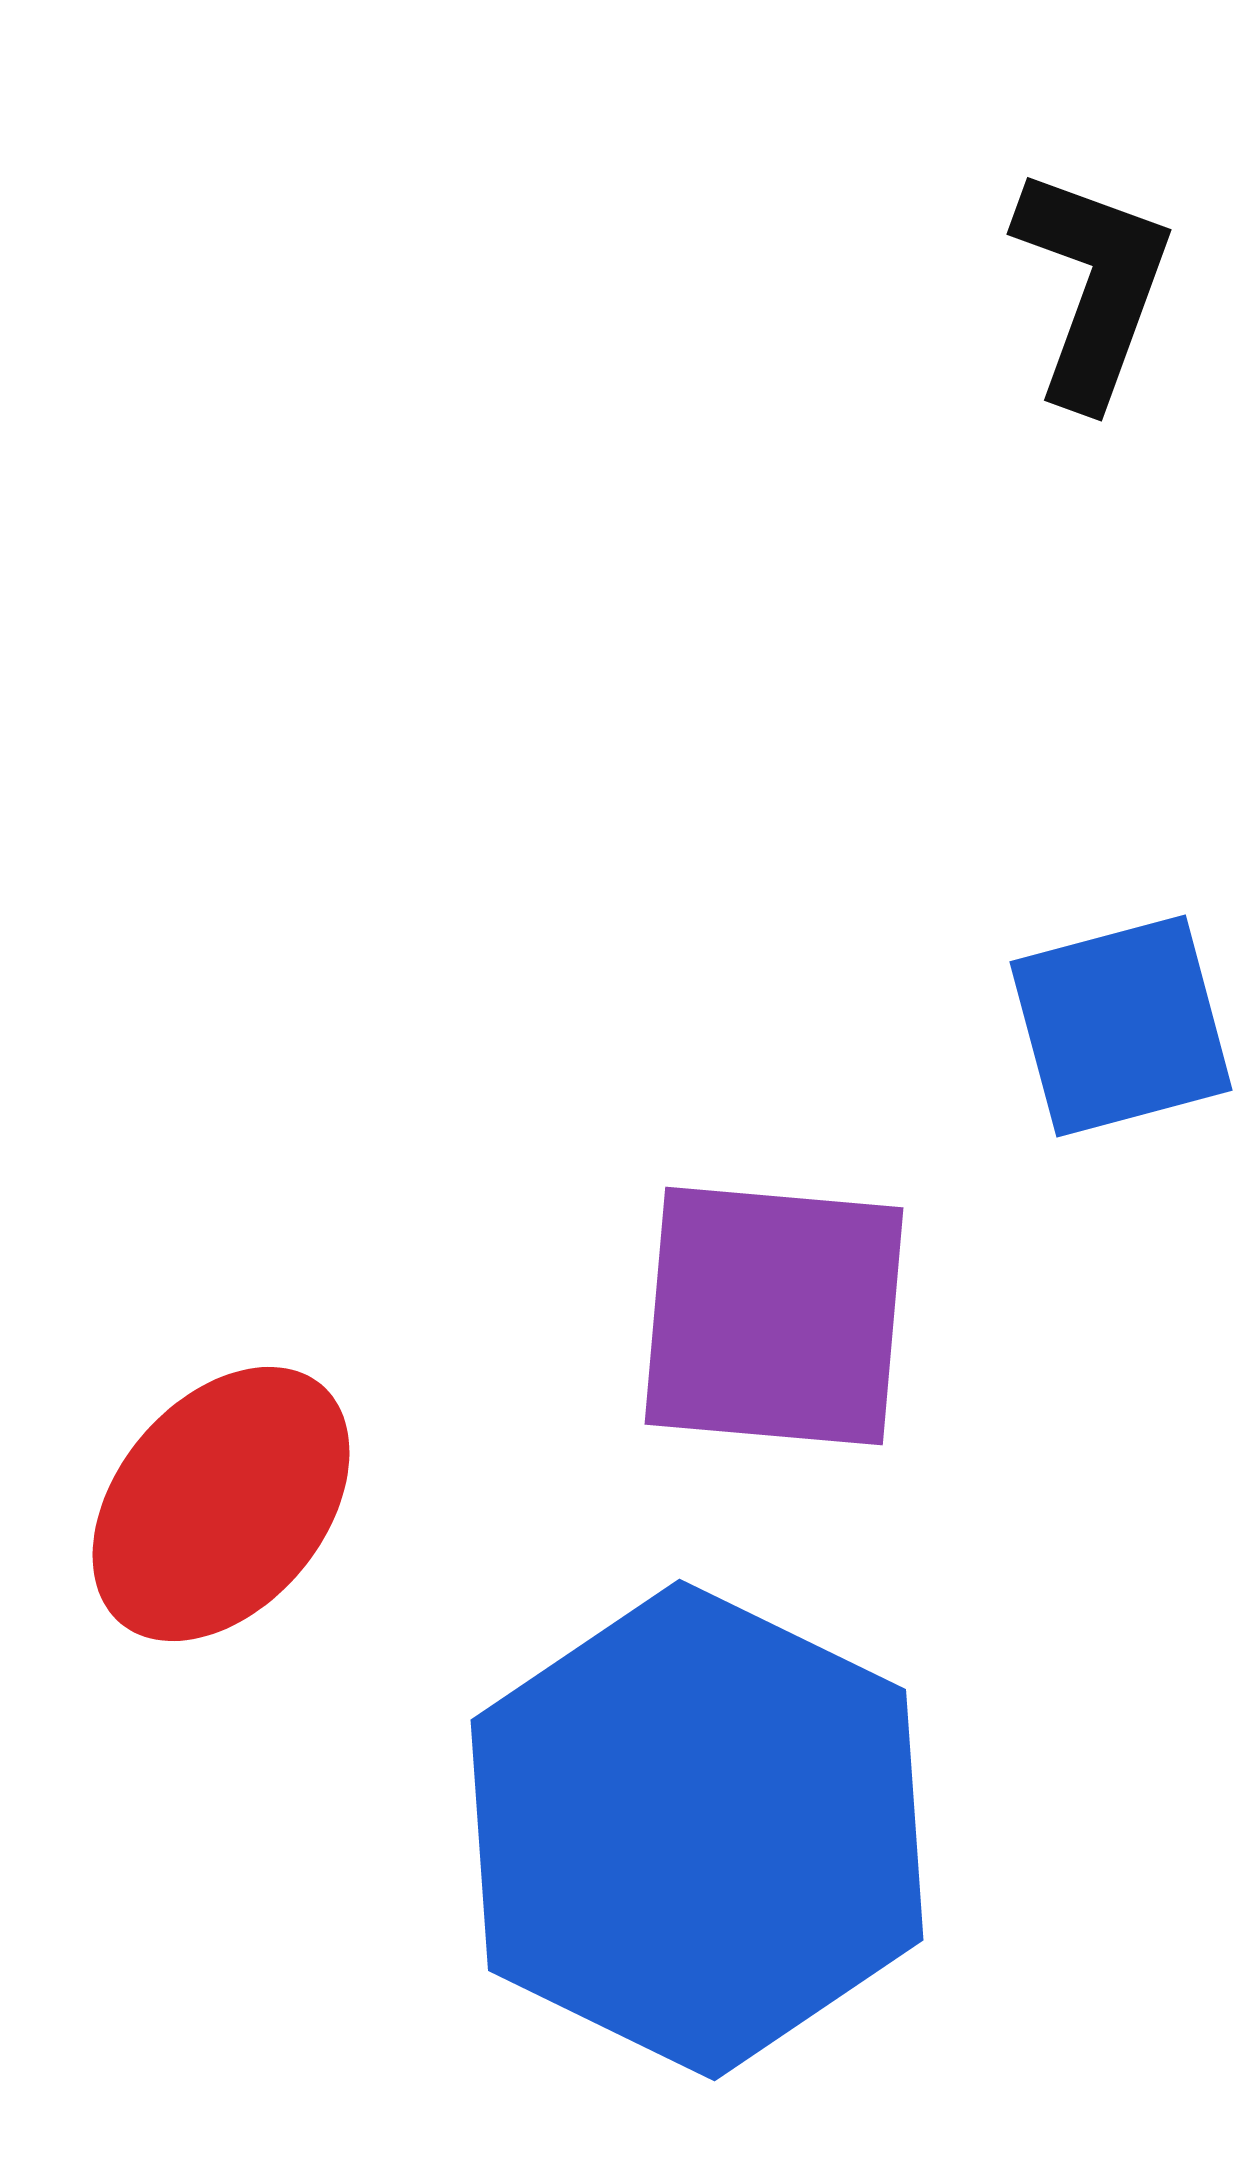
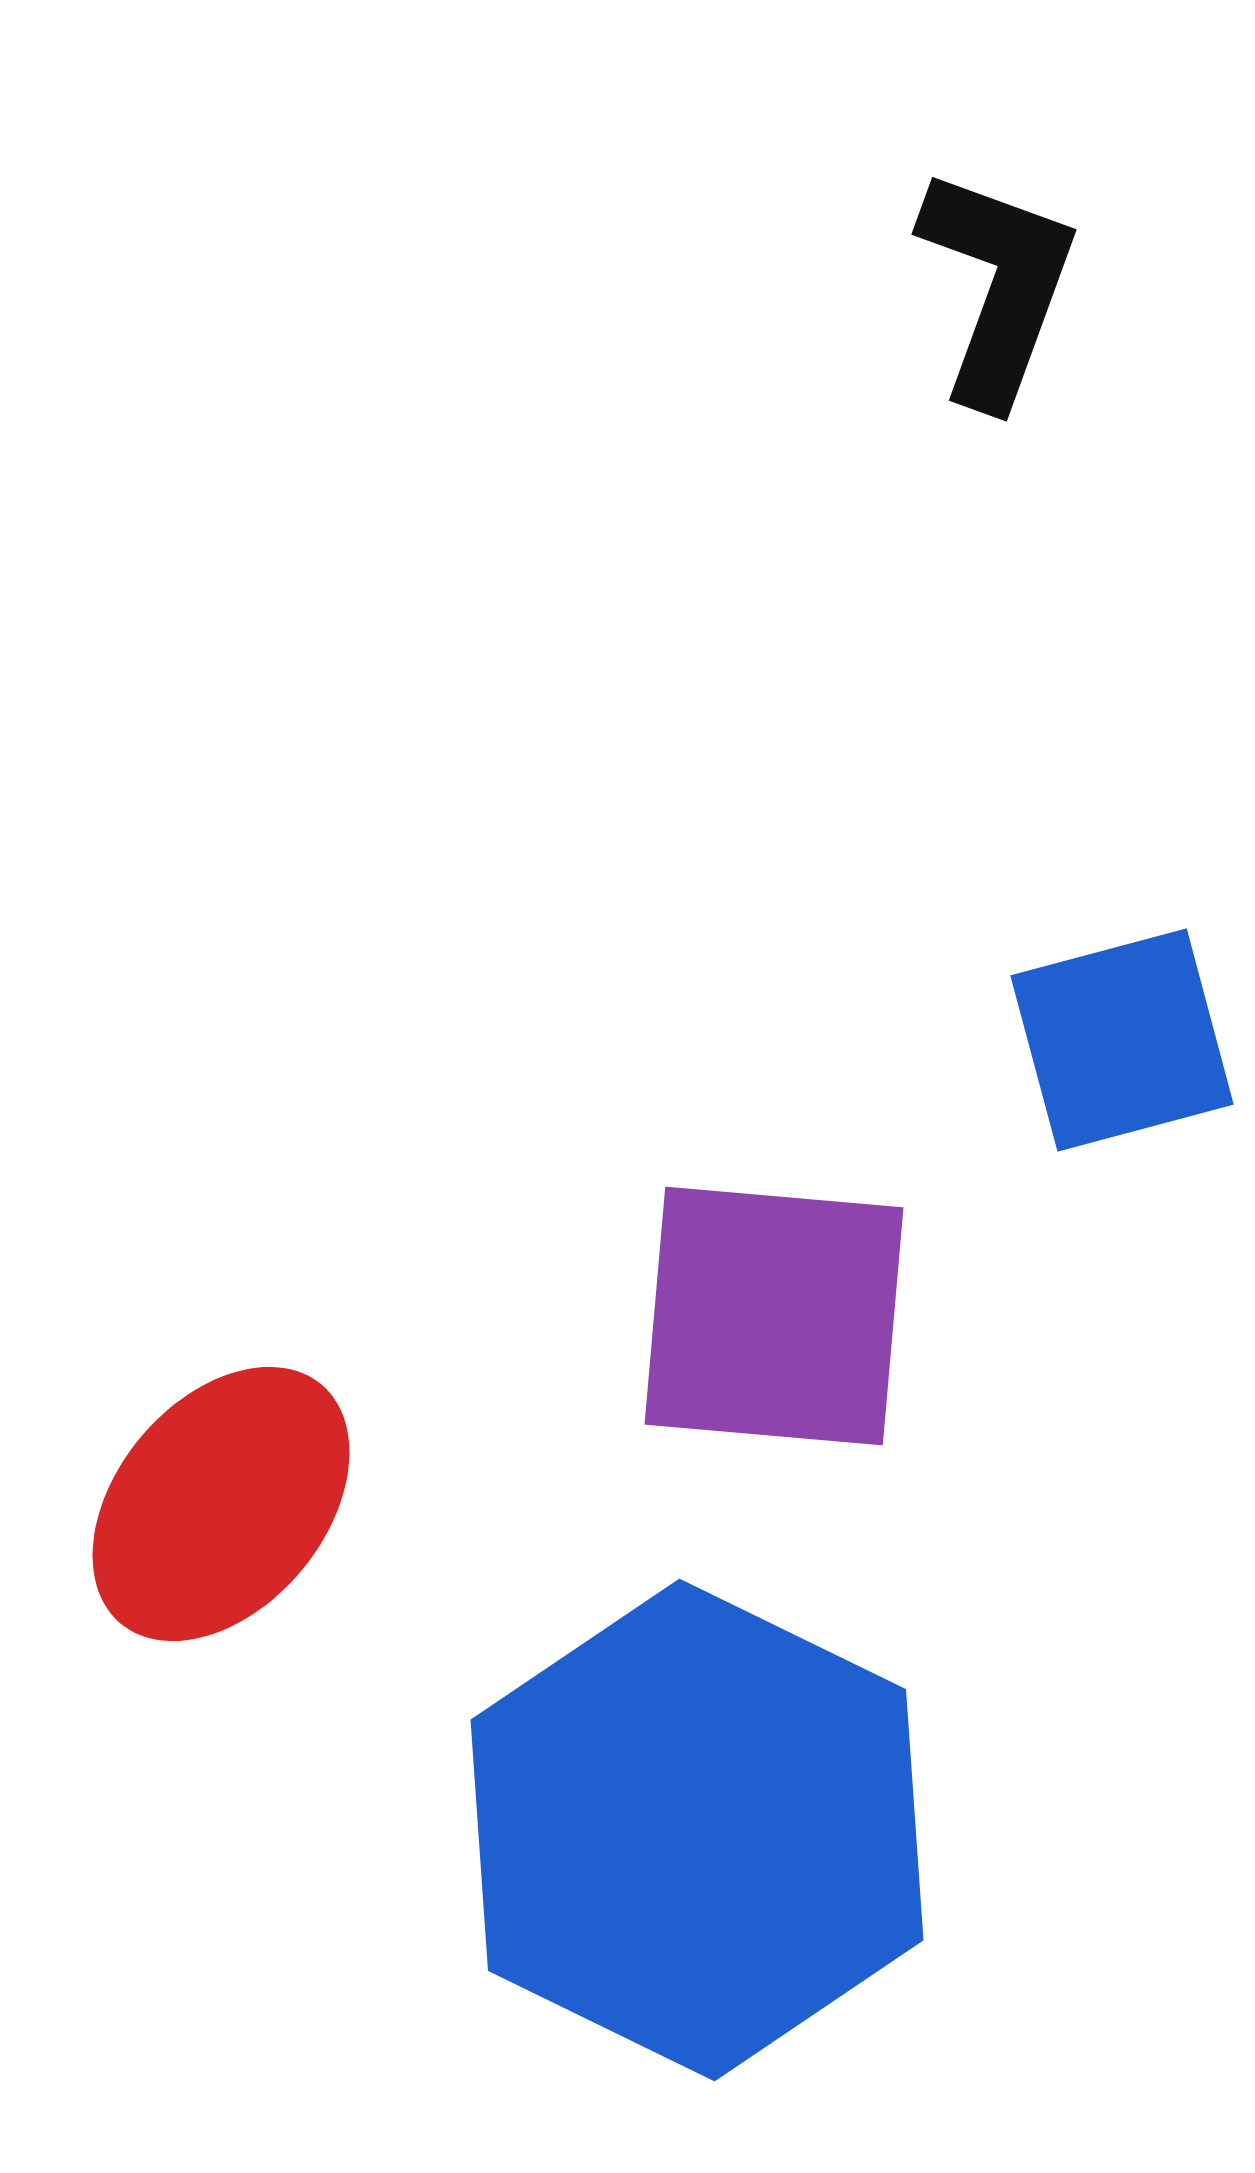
black L-shape: moved 95 px left
blue square: moved 1 px right, 14 px down
